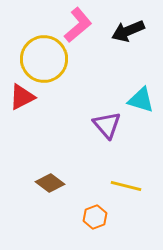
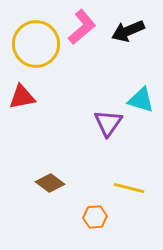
pink L-shape: moved 4 px right, 2 px down
yellow circle: moved 8 px left, 15 px up
red triangle: rotated 16 degrees clockwise
purple triangle: moved 1 px right, 2 px up; rotated 16 degrees clockwise
yellow line: moved 3 px right, 2 px down
orange hexagon: rotated 15 degrees clockwise
